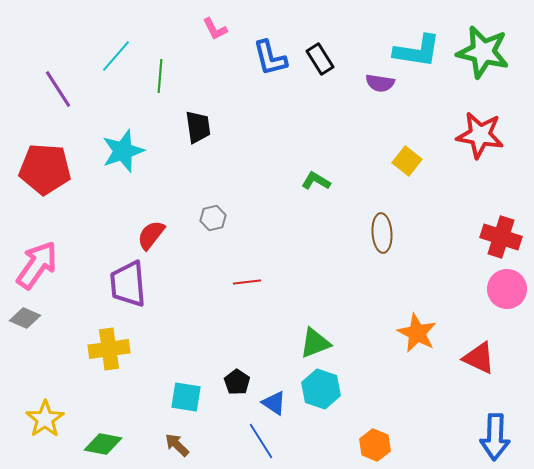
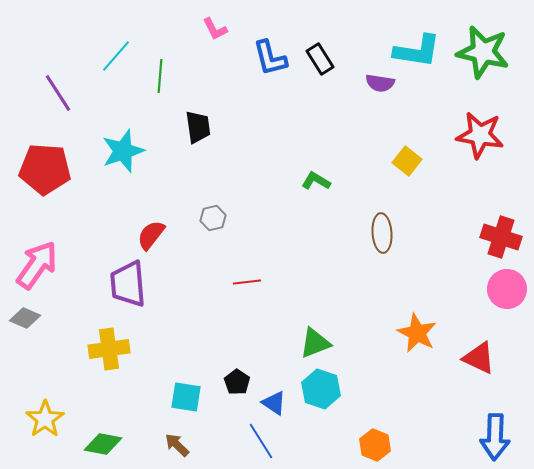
purple line: moved 4 px down
